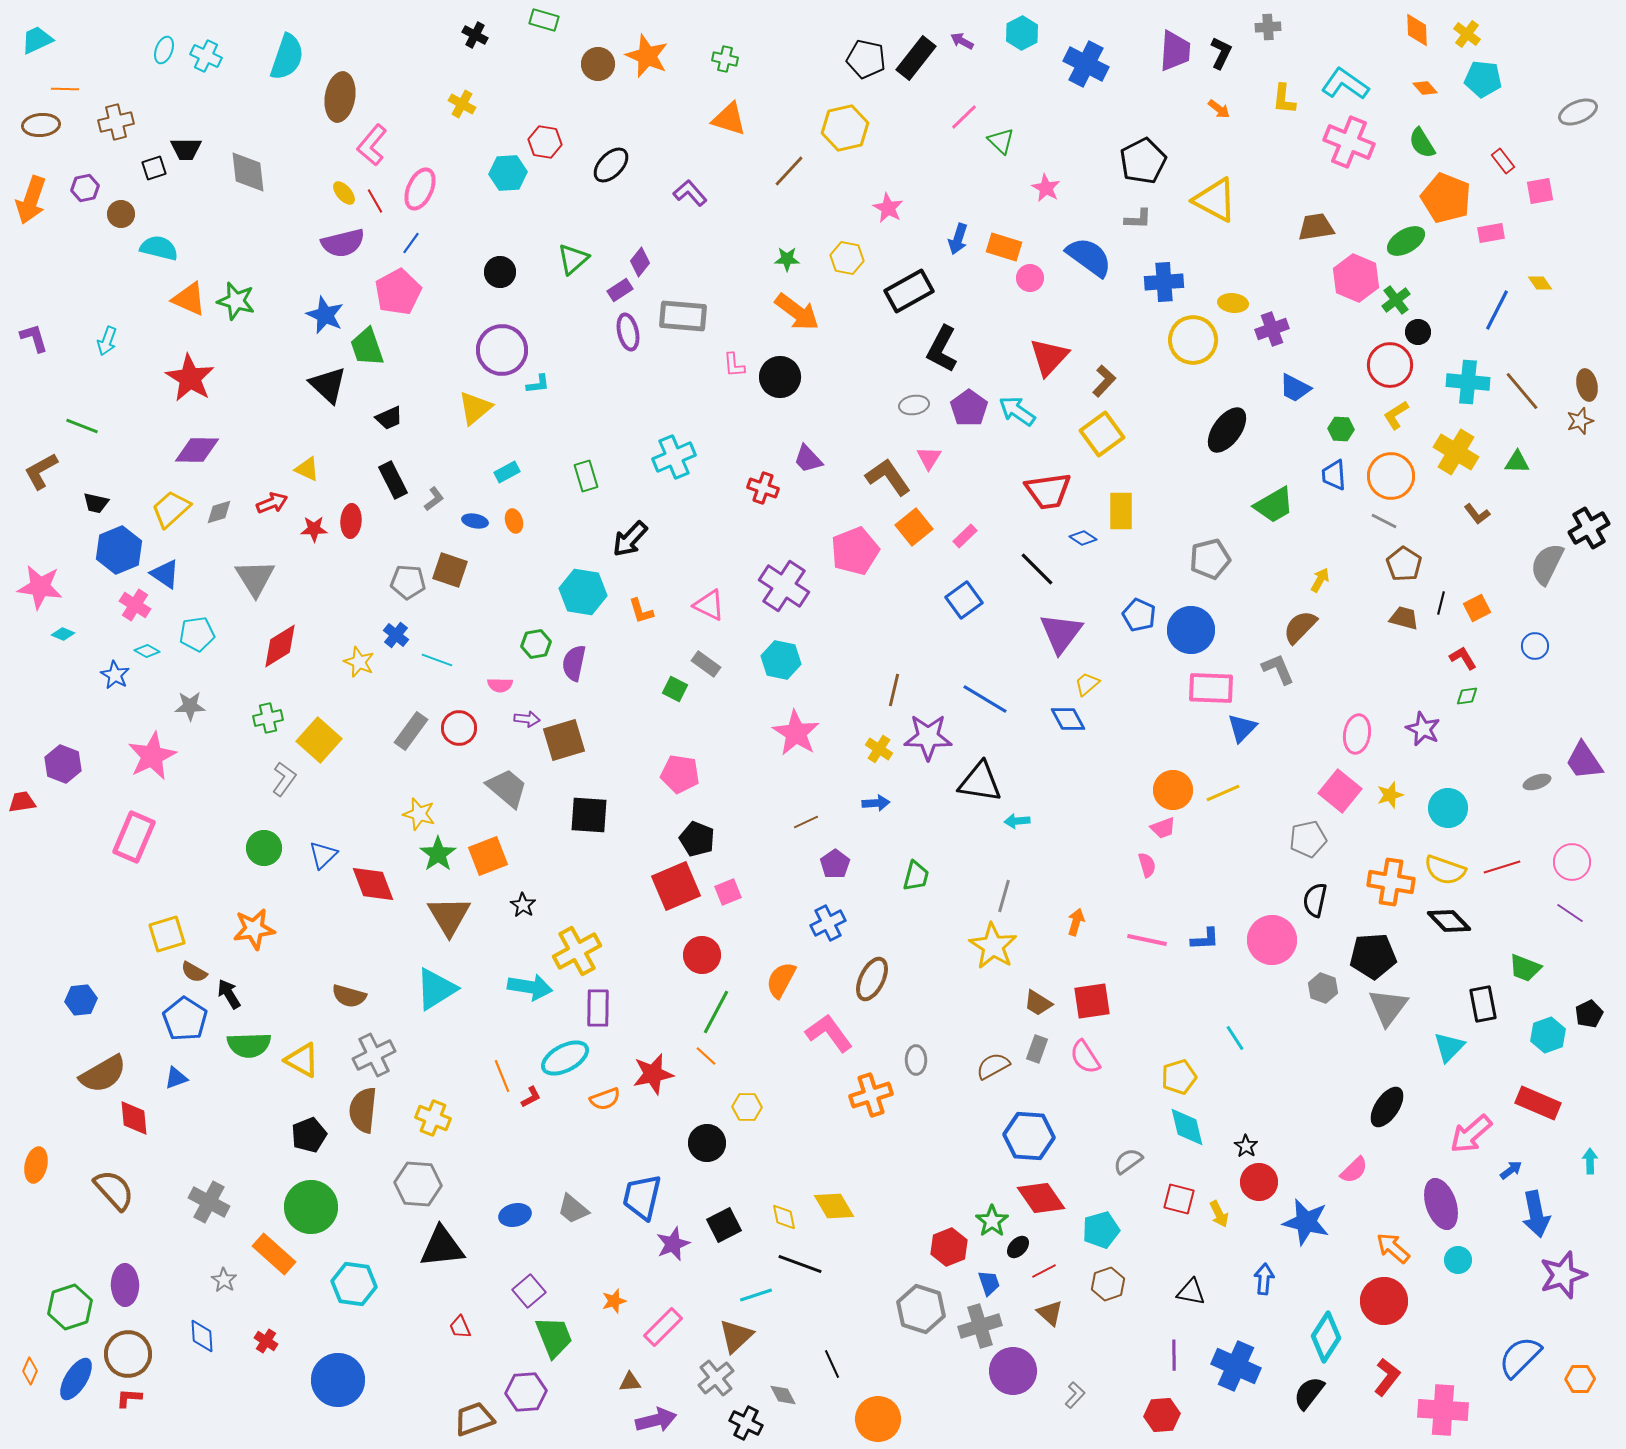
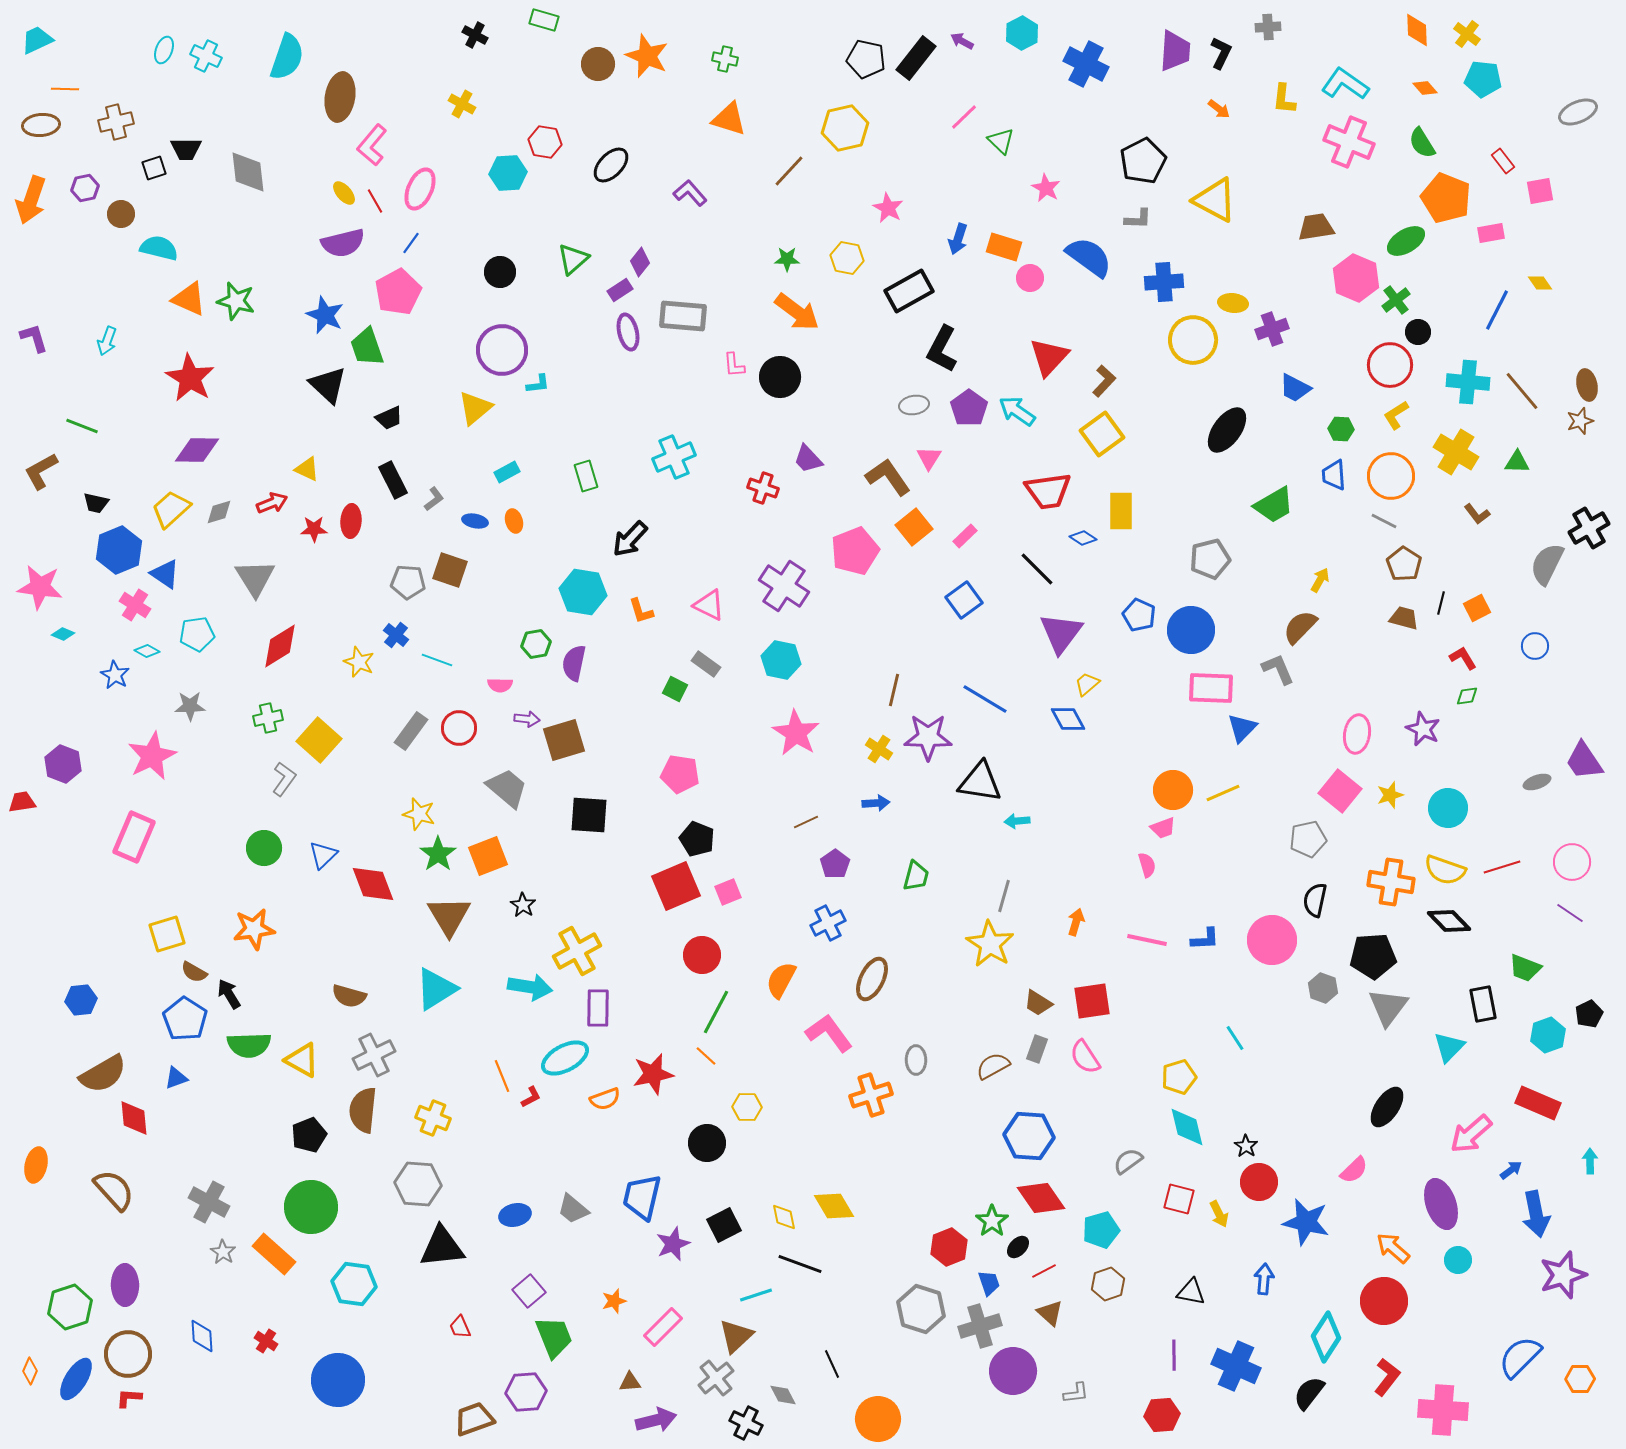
yellow star at (993, 946): moved 3 px left, 2 px up
gray star at (224, 1280): moved 1 px left, 28 px up
gray L-shape at (1075, 1395): moved 1 px right, 2 px up; rotated 40 degrees clockwise
